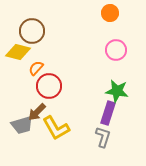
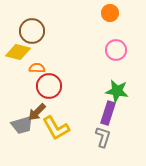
orange semicircle: moved 1 px right; rotated 49 degrees clockwise
